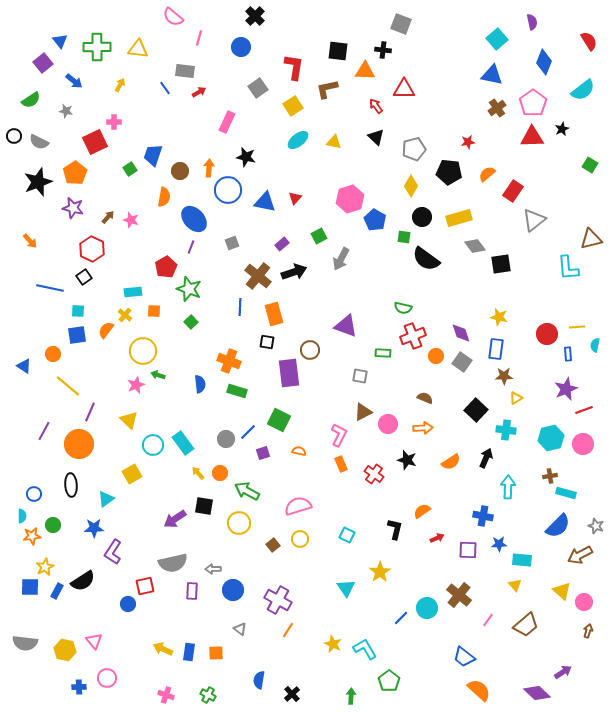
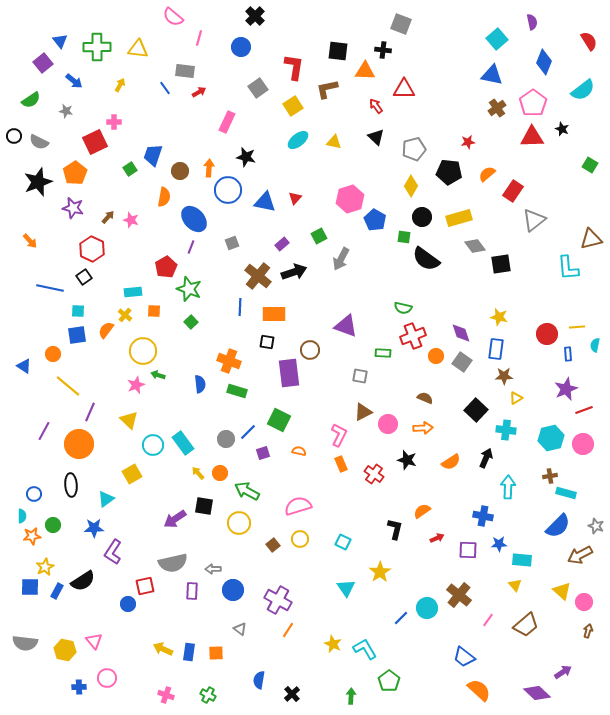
black star at (562, 129): rotated 24 degrees counterclockwise
orange rectangle at (274, 314): rotated 75 degrees counterclockwise
cyan square at (347, 535): moved 4 px left, 7 px down
